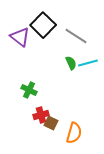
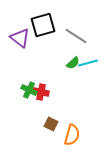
black square: rotated 30 degrees clockwise
purple triangle: moved 1 px down
green semicircle: moved 2 px right; rotated 72 degrees clockwise
red cross: moved 23 px up; rotated 28 degrees clockwise
brown square: moved 1 px down
orange semicircle: moved 2 px left, 2 px down
